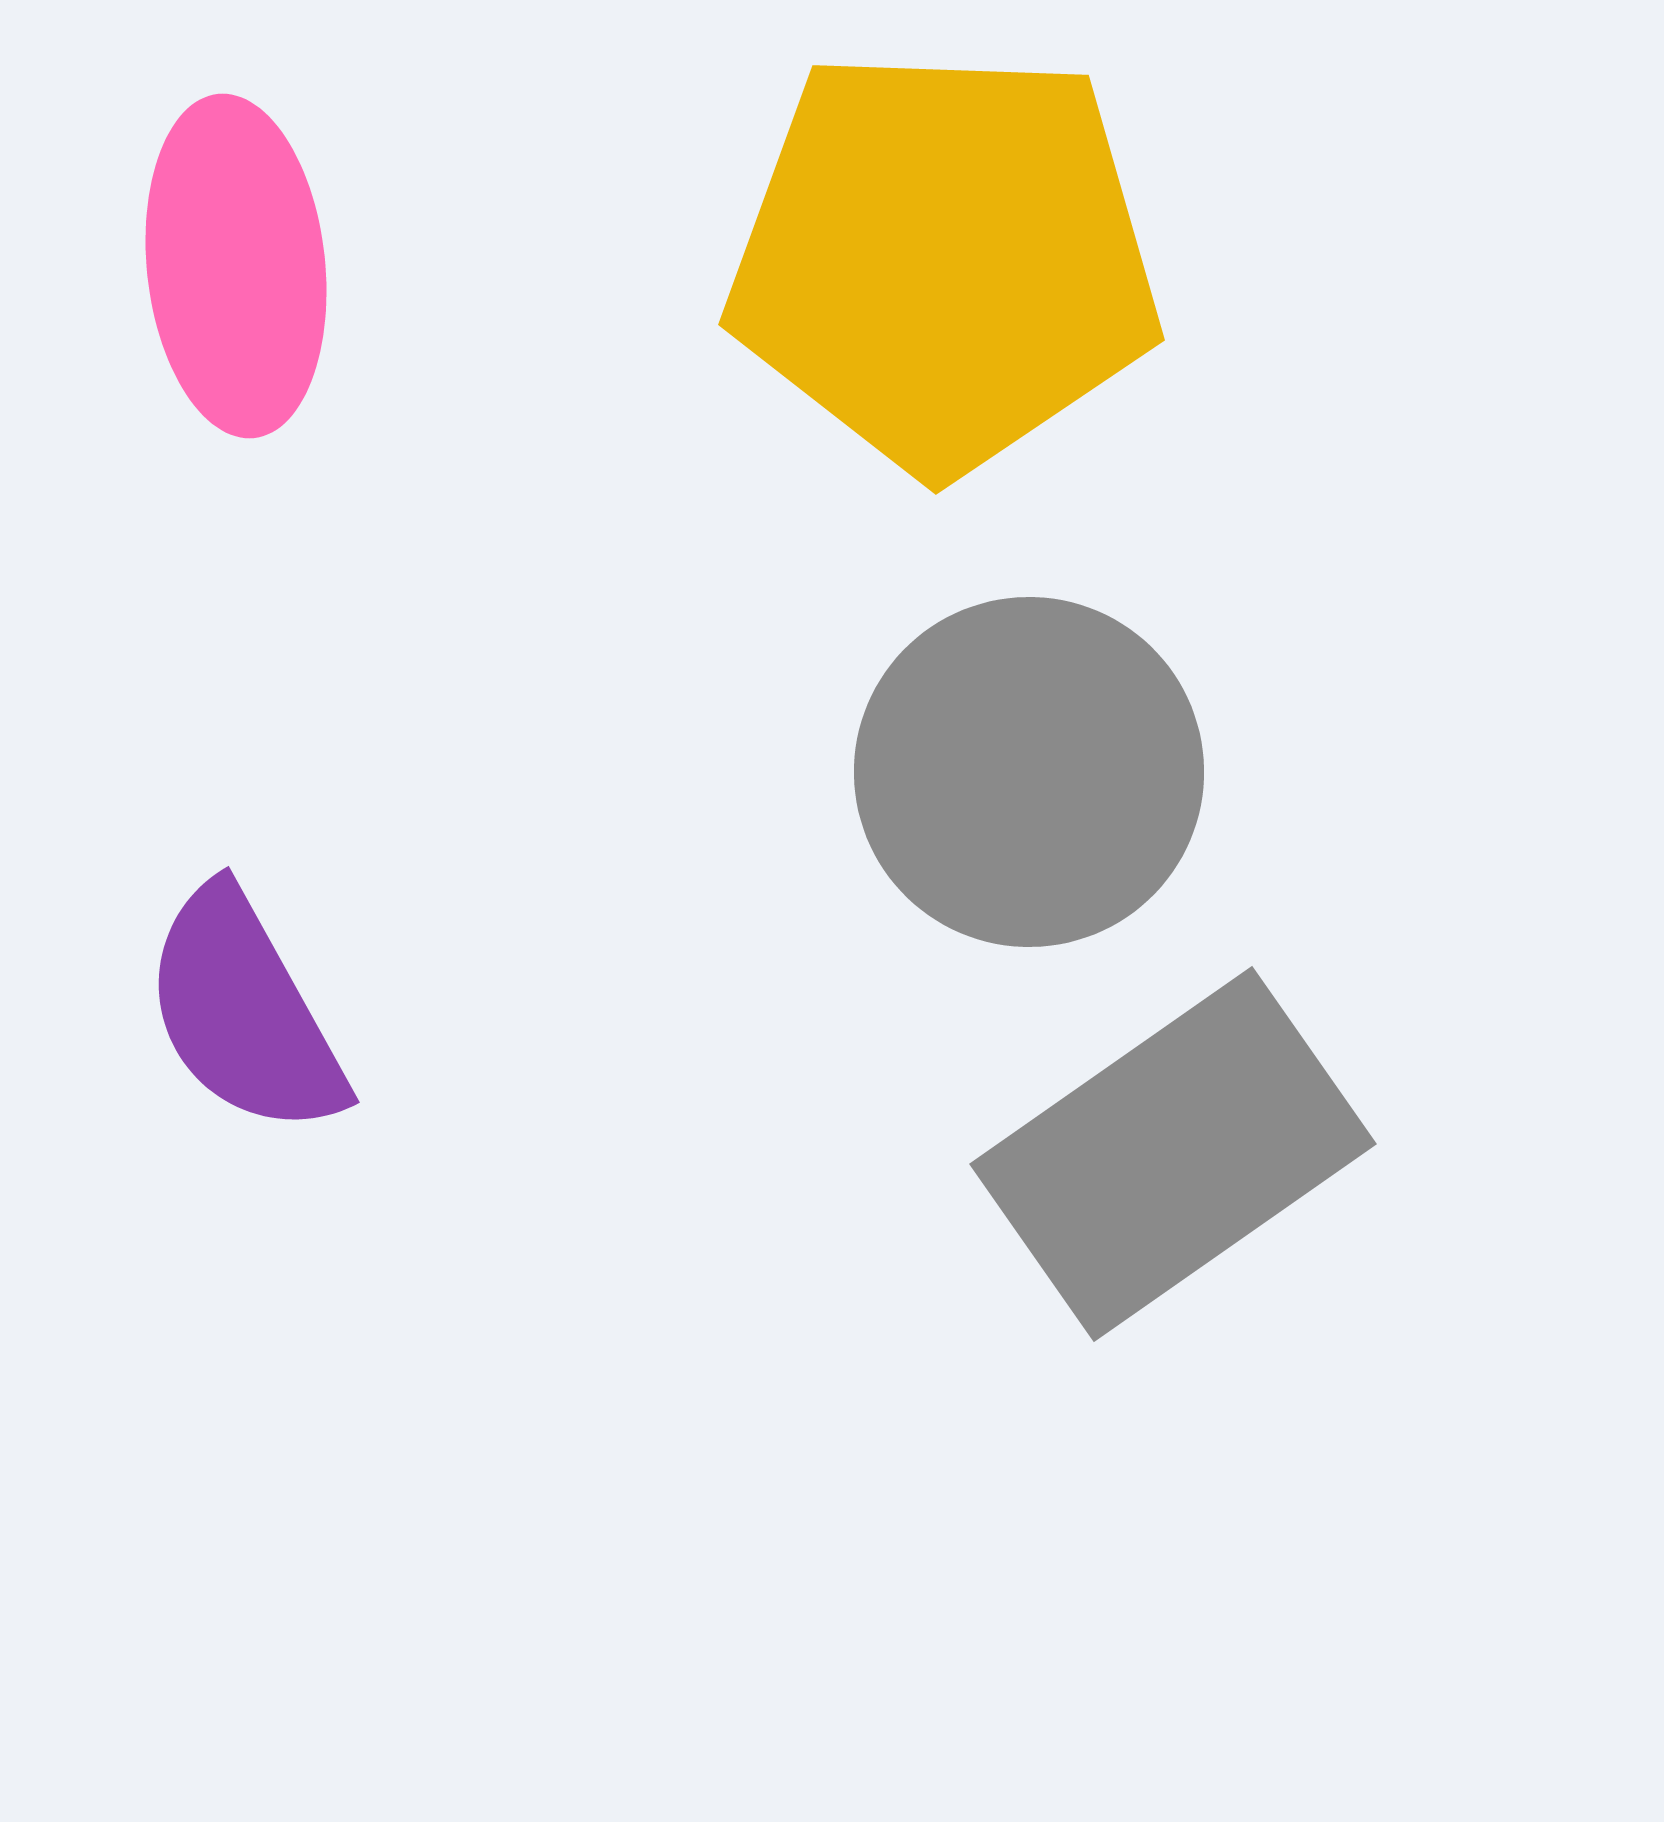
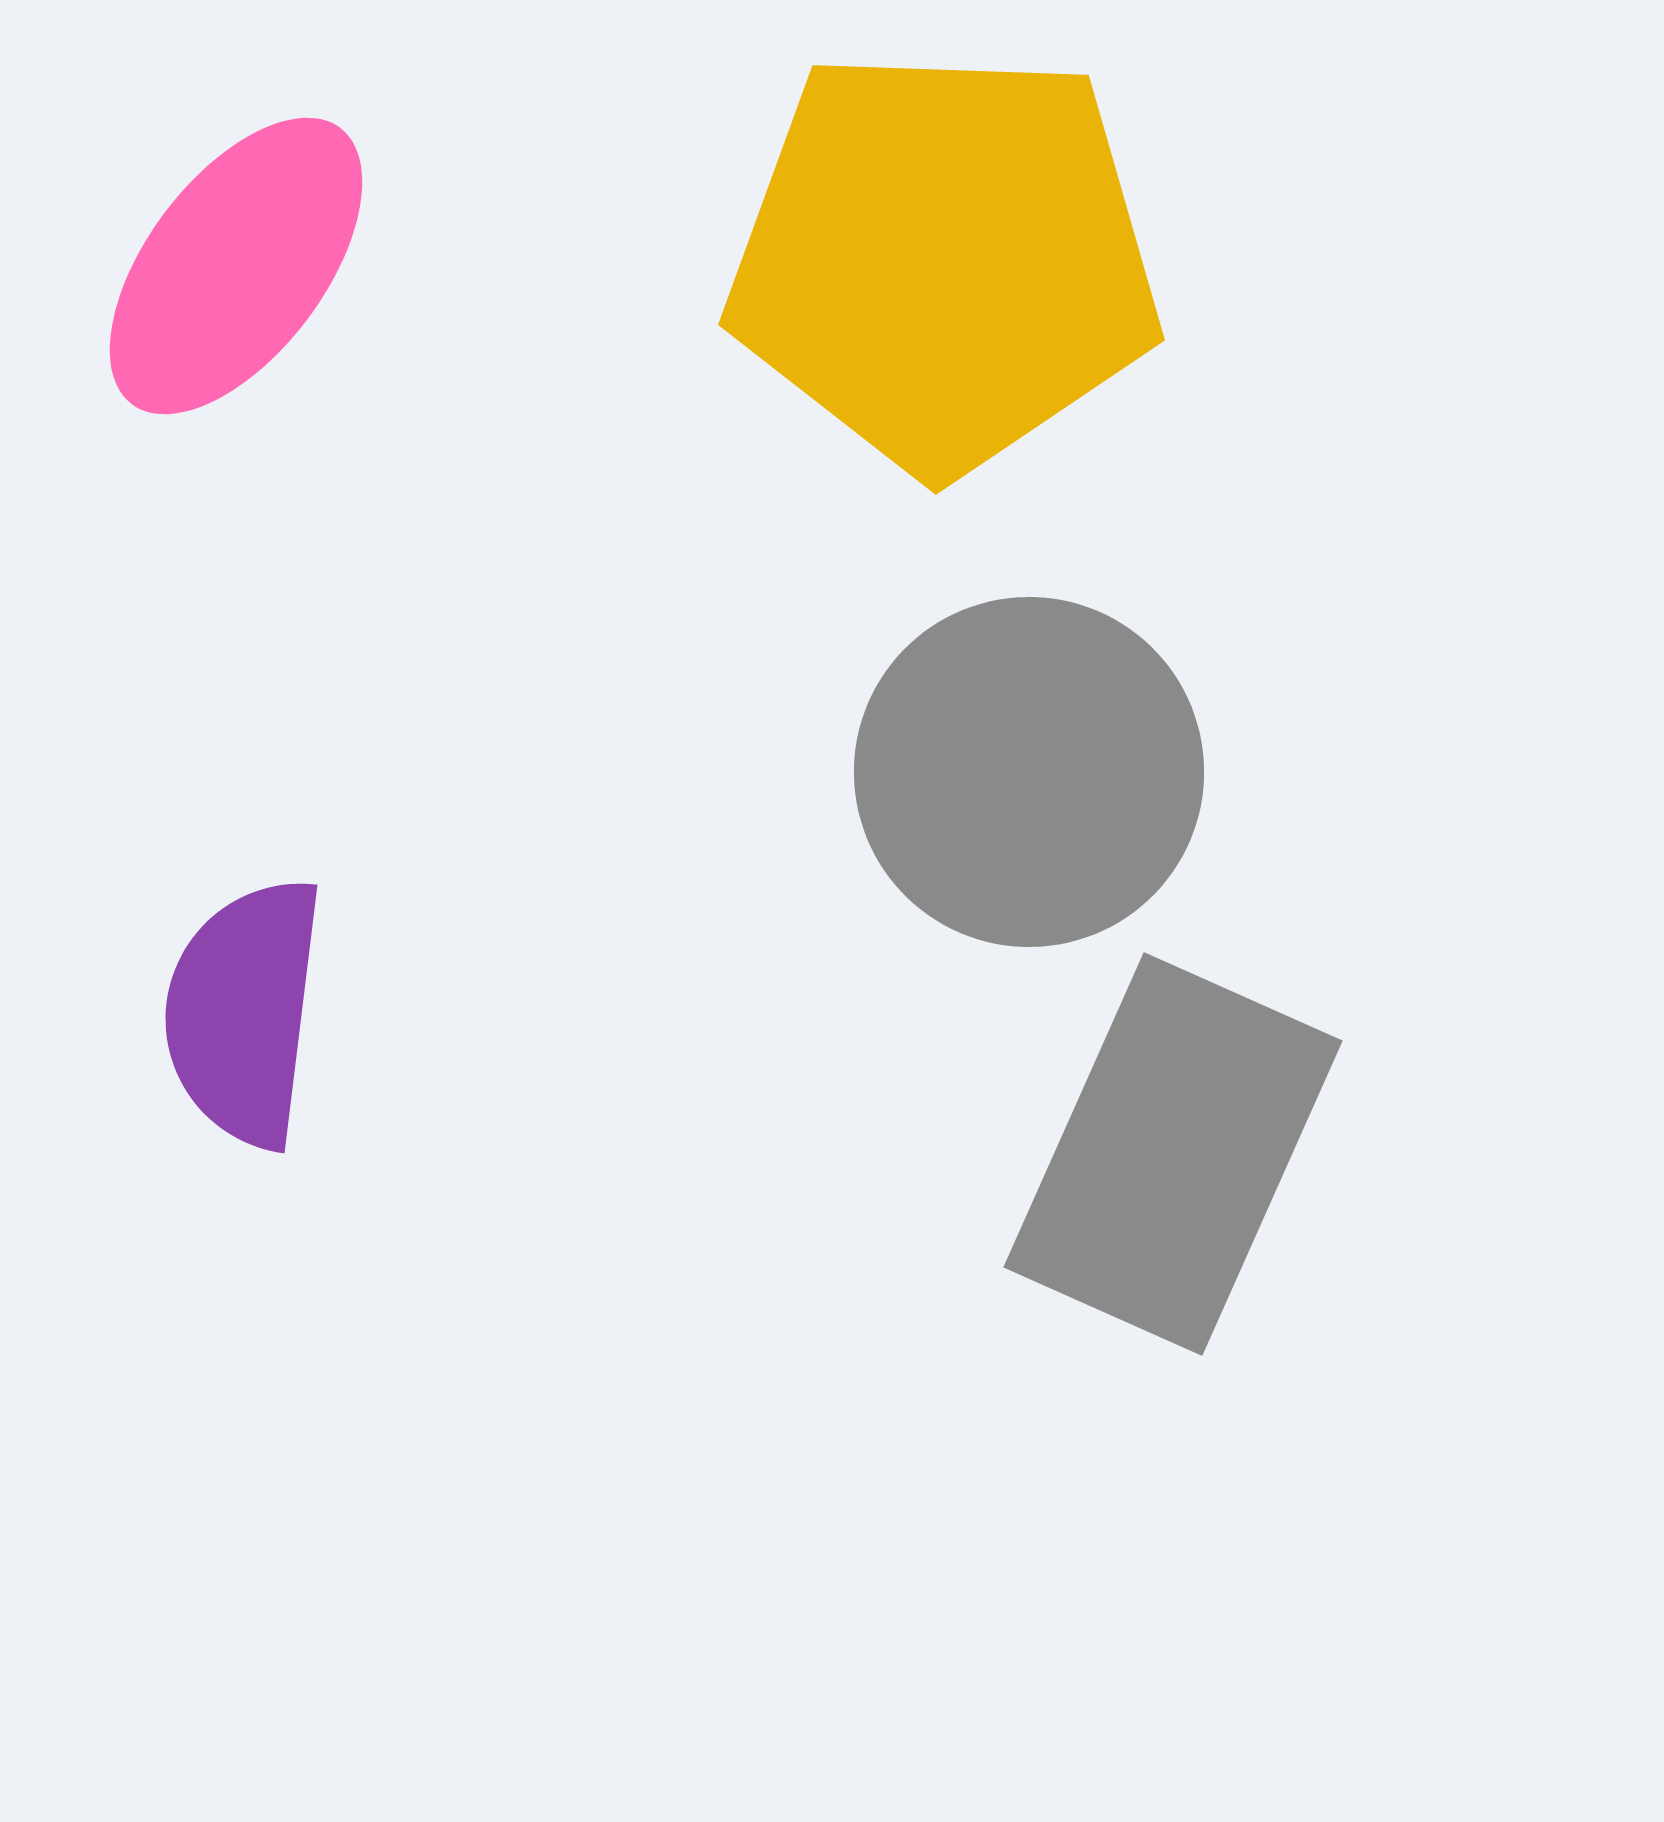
pink ellipse: rotated 43 degrees clockwise
purple semicircle: rotated 36 degrees clockwise
gray rectangle: rotated 31 degrees counterclockwise
